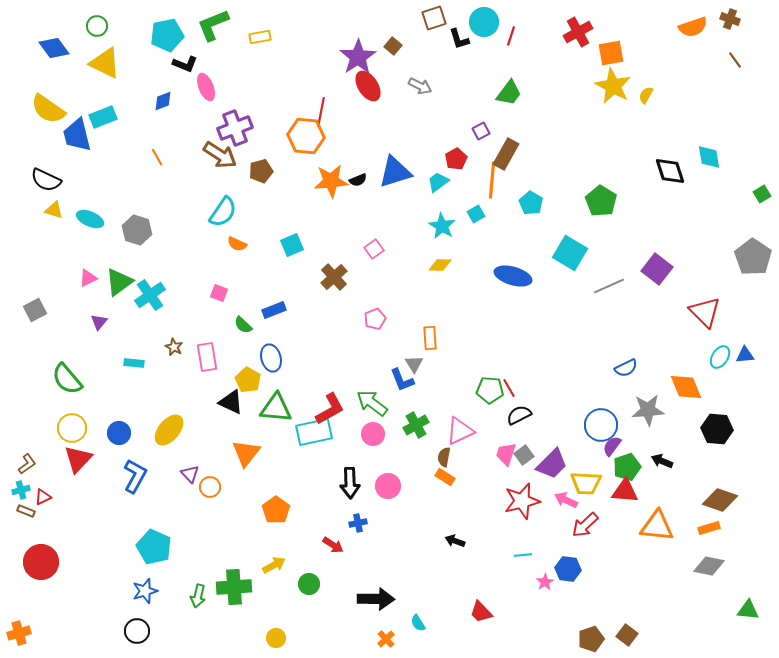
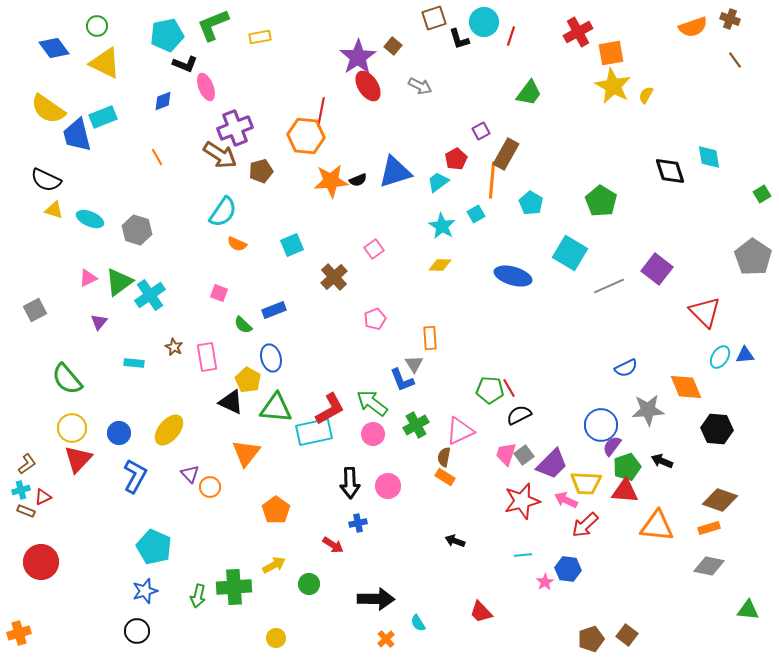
green trapezoid at (509, 93): moved 20 px right
